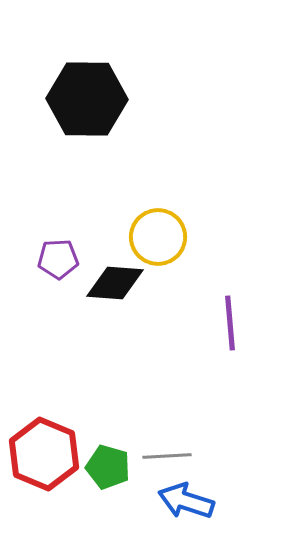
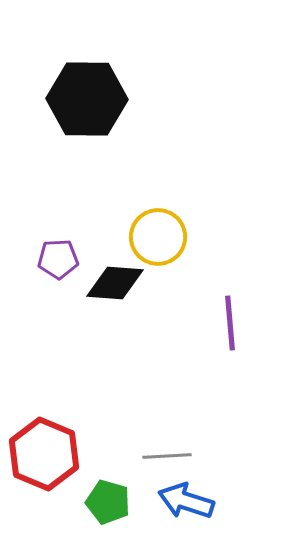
green pentagon: moved 35 px down
